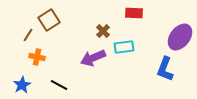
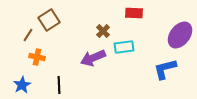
purple ellipse: moved 2 px up
blue L-shape: rotated 55 degrees clockwise
black line: rotated 60 degrees clockwise
